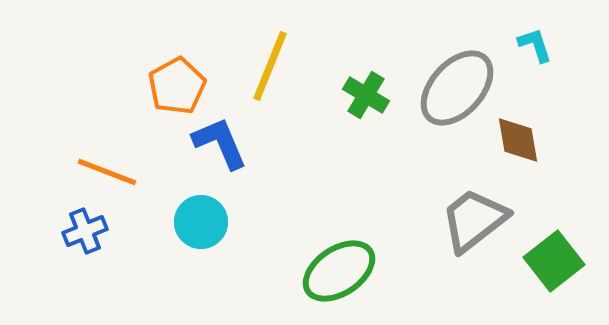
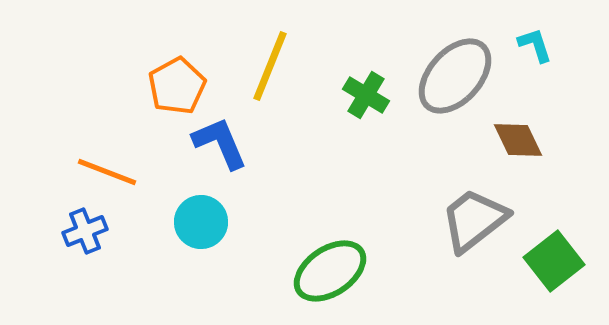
gray ellipse: moved 2 px left, 12 px up
brown diamond: rotated 16 degrees counterclockwise
green ellipse: moved 9 px left
